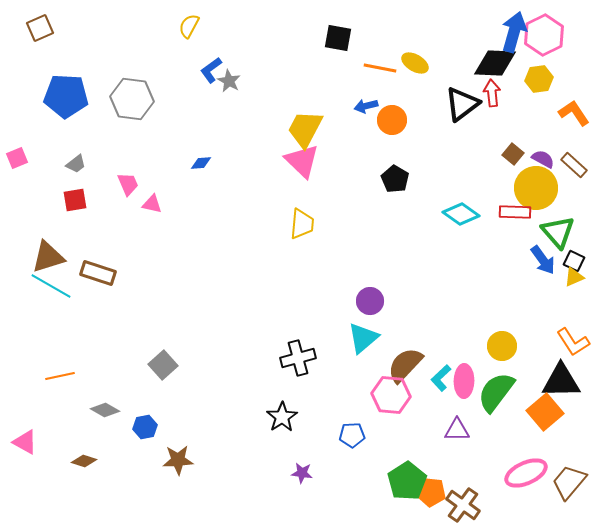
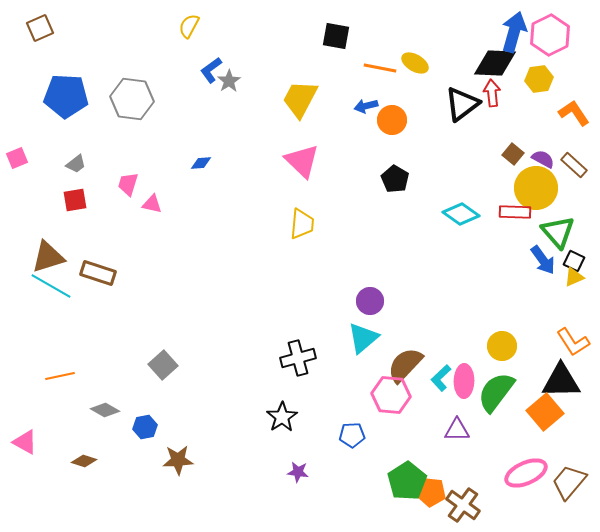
pink hexagon at (544, 35): moved 6 px right
black square at (338, 38): moved 2 px left, 2 px up
gray star at (229, 81): rotated 10 degrees clockwise
yellow trapezoid at (305, 129): moved 5 px left, 30 px up
pink trapezoid at (128, 184): rotated 140 degrees counterclockwise
purple star at (302, 473): moved 4 px left, 1 px up
